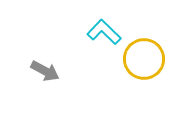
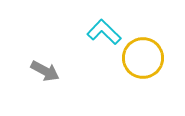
yellow circle: moved 1 px left, 1 px up
